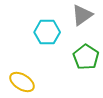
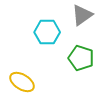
green pentagon: moved 5 px left, 1 px down; rotated 15 degrees counterclockwise
